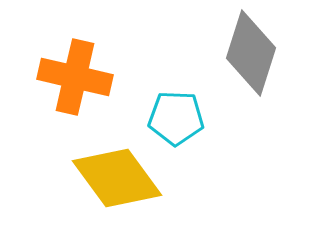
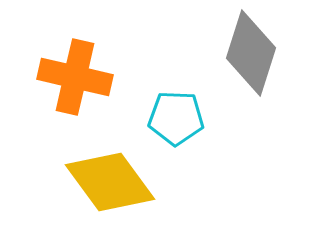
yellow diamond: moved 7 px left, 4 px down
